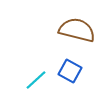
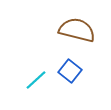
blue square: rotated 10 degrees clockwise
